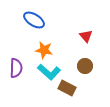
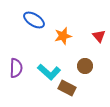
red triangle: moved 13 px right
orange star: moved 19 px right, 14 px up; rotated 24 degrees counterclockwise
